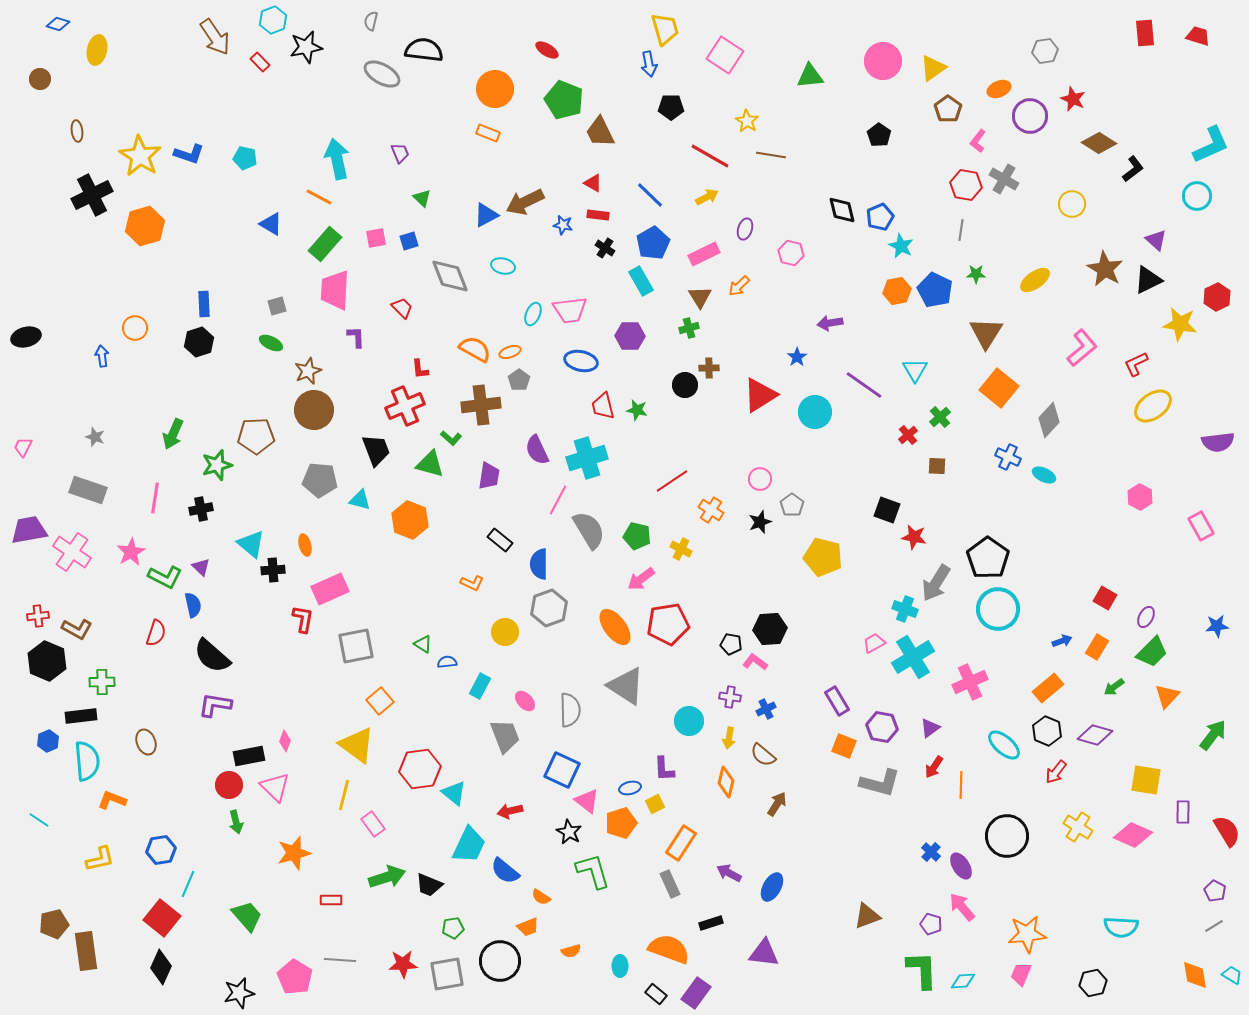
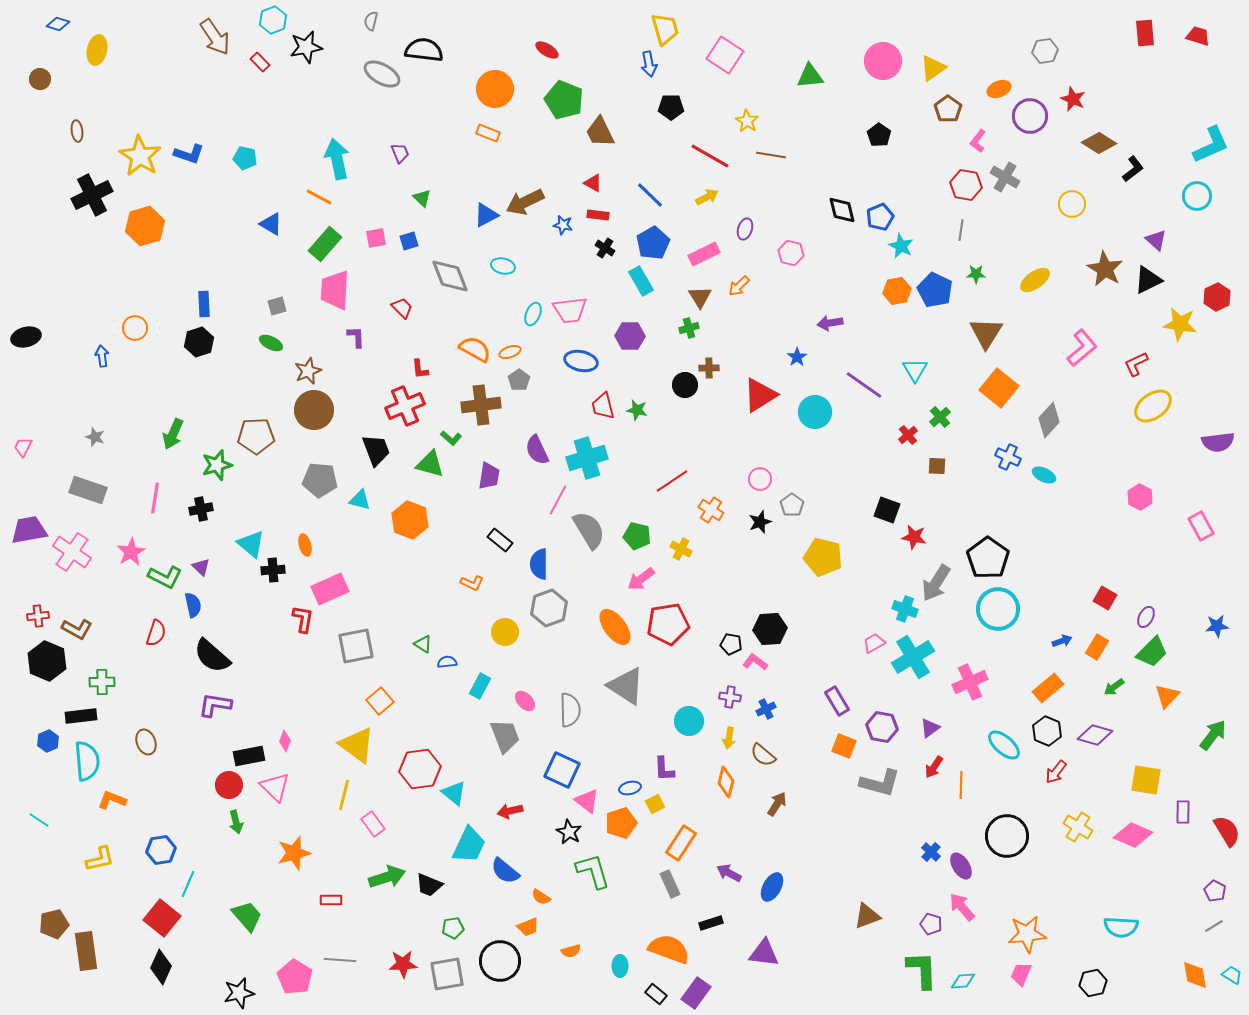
gray cross at (1004, 179): moved 1 px right, 2 px up
